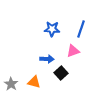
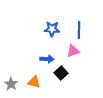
blue line: moved 2 px left, 1 px down; rotated 18 degrees counterclockwise
